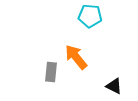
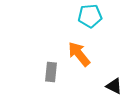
cyan pentagon: rotated 10 degrees counterclockwise
orange arrow: moved 3 px right, 3 px up
